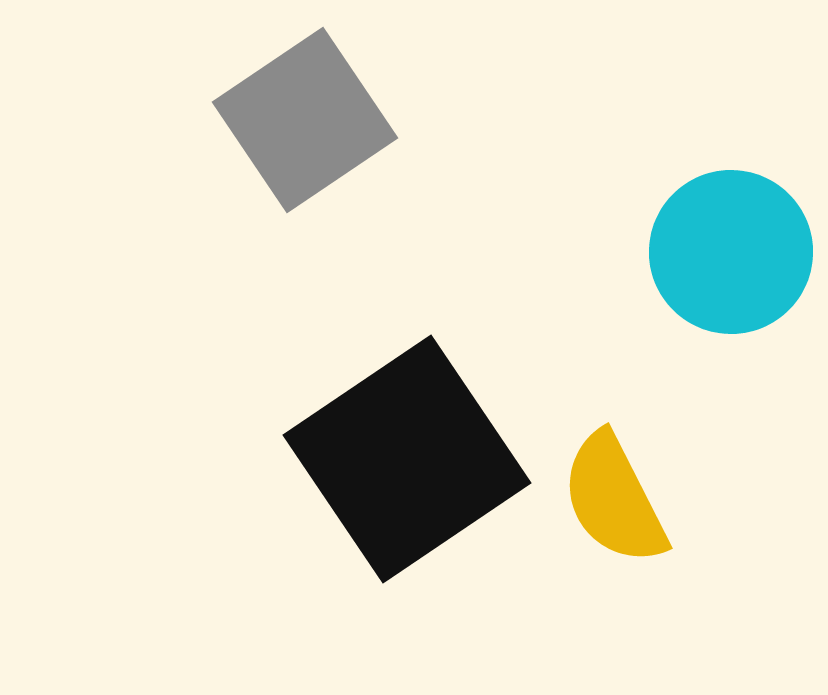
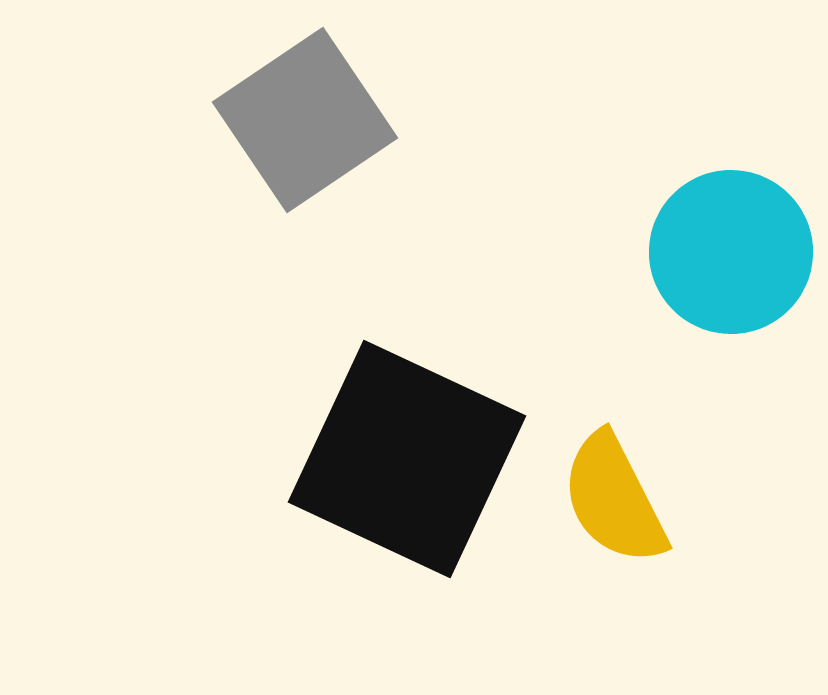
black square: rotated 31 degrees counterclockwise
